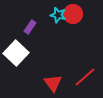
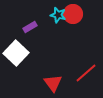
purple rectangle: rotated 24 degrees clockwise
red line: moved 1 px right, 4 px up
